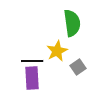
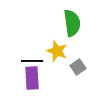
yellow star: rotated 25 degrees counterclockwise
